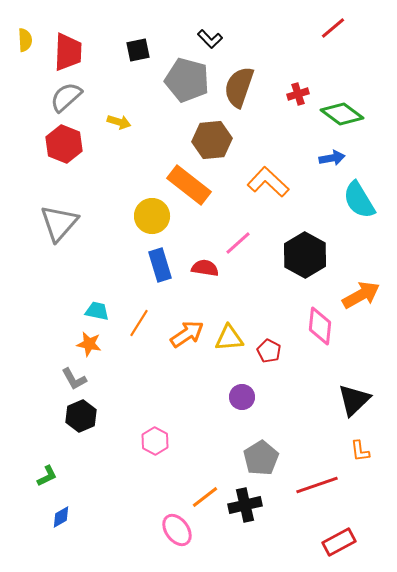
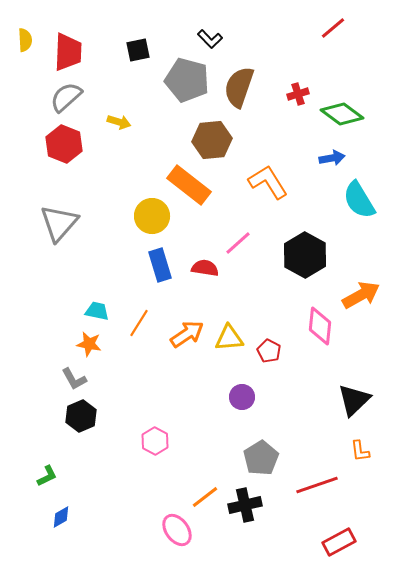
orange L-shape at (268, 182): rotated 15 degrees clockwise
